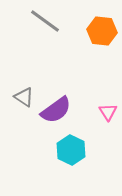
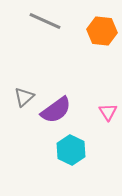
gray line: rotated 12 degrees counterclockwise
gray triangle: rotated 45 degrees clockwise
